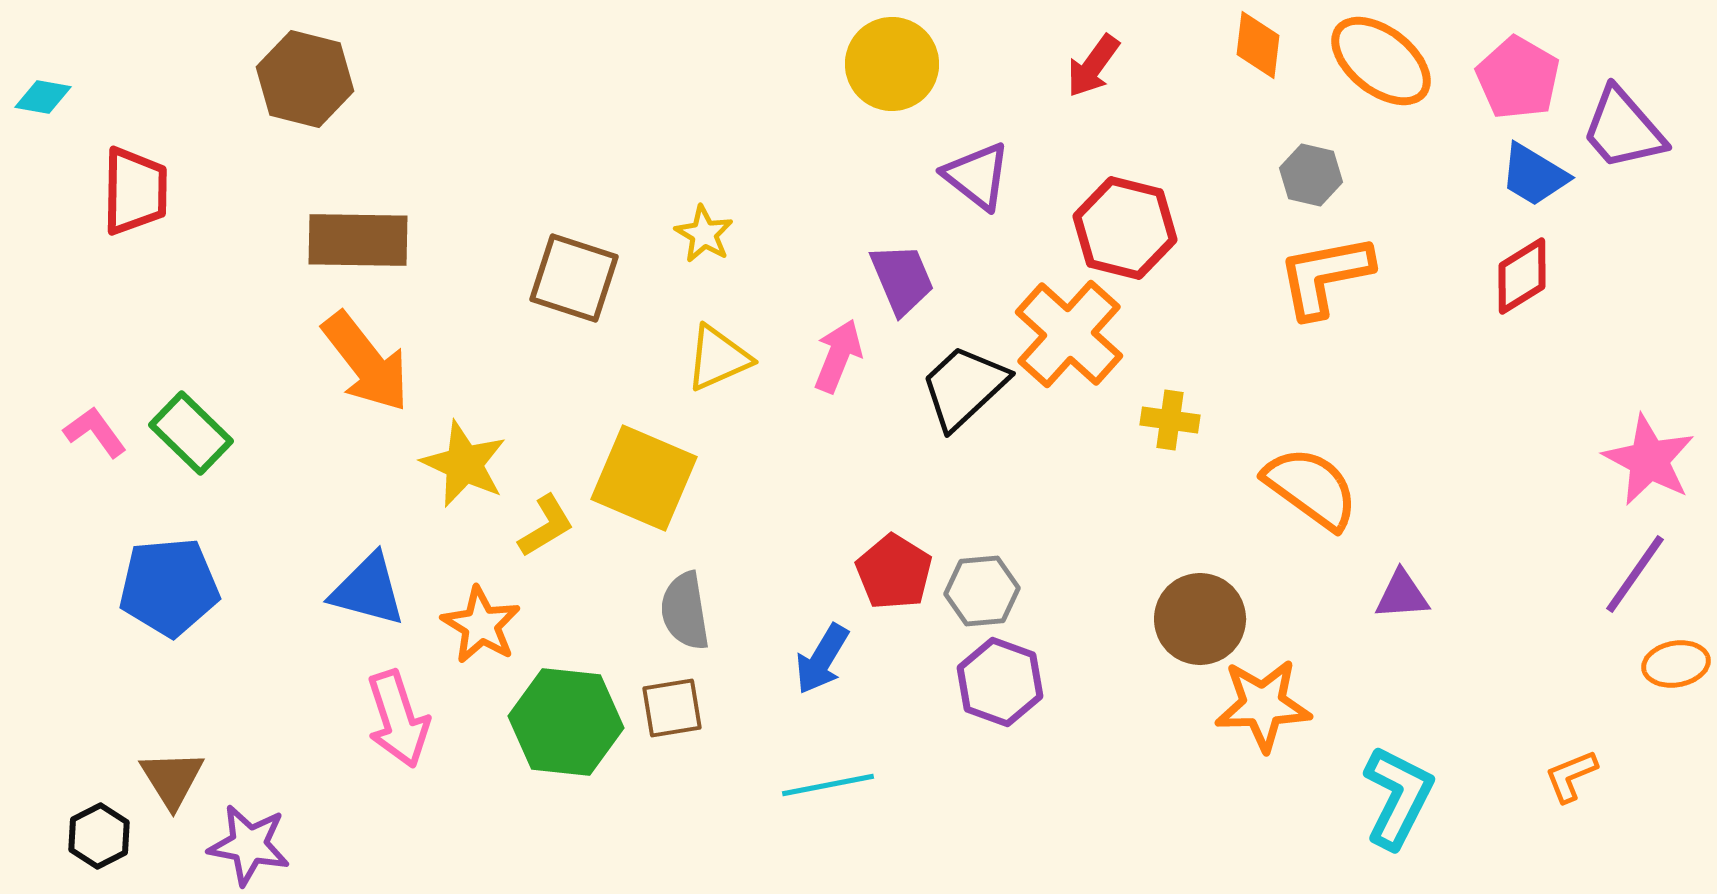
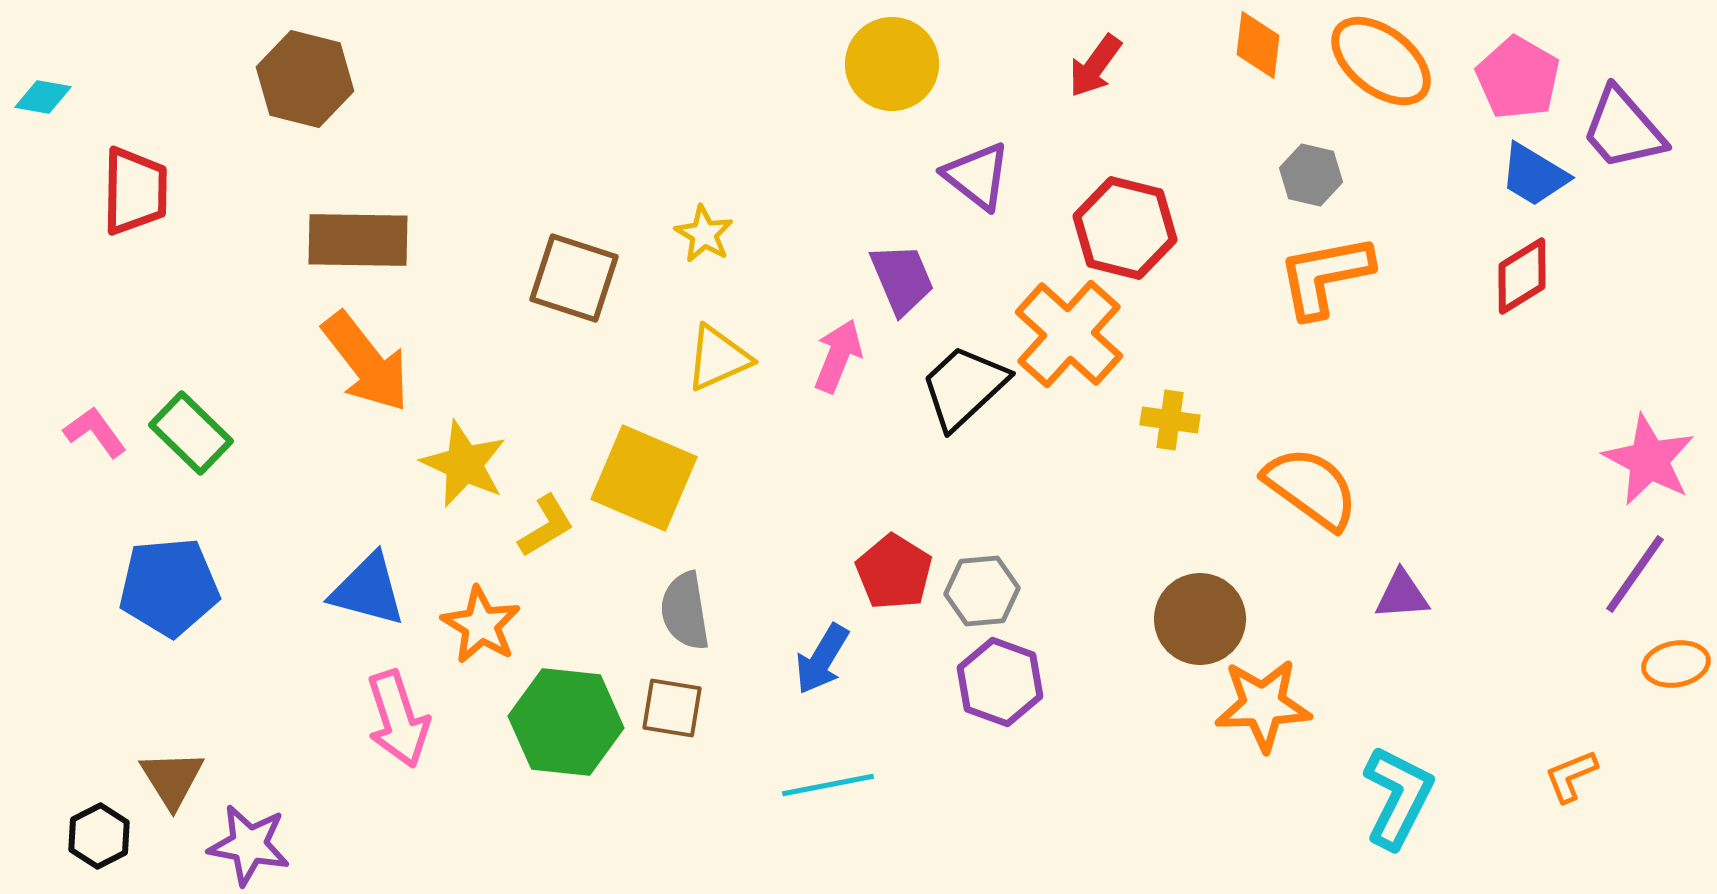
red arrow at (1093, 66): moved 2 px right
brown square at (672, 708): rotated 18 degrees clockwise
